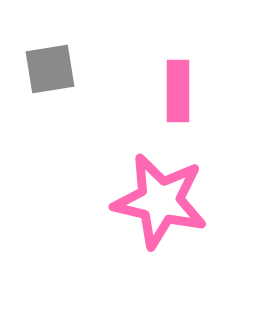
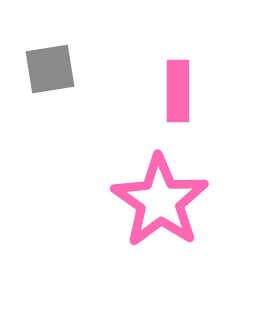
pink star: rotated 22 degrees clockwise
